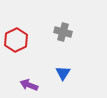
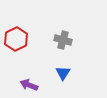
gray cross: moved 8 px down
red hexagon: moved 1 px up
